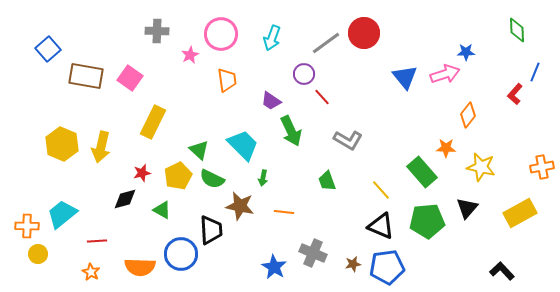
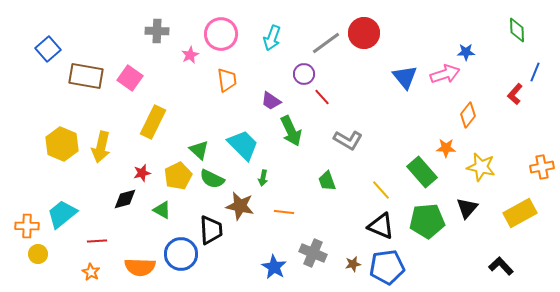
black L-shape at (502, 271): moved 1 px left, 5 px up
